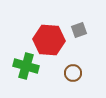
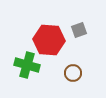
green cross: moved 1 px right, 1 px up
